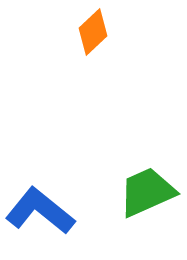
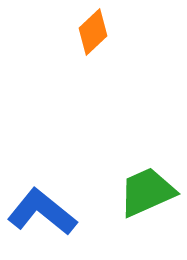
blue L-shape: moved 2 px right, 1 px down
